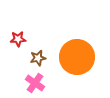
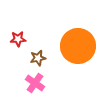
orange circle: moved 1 px right, 11 px up
